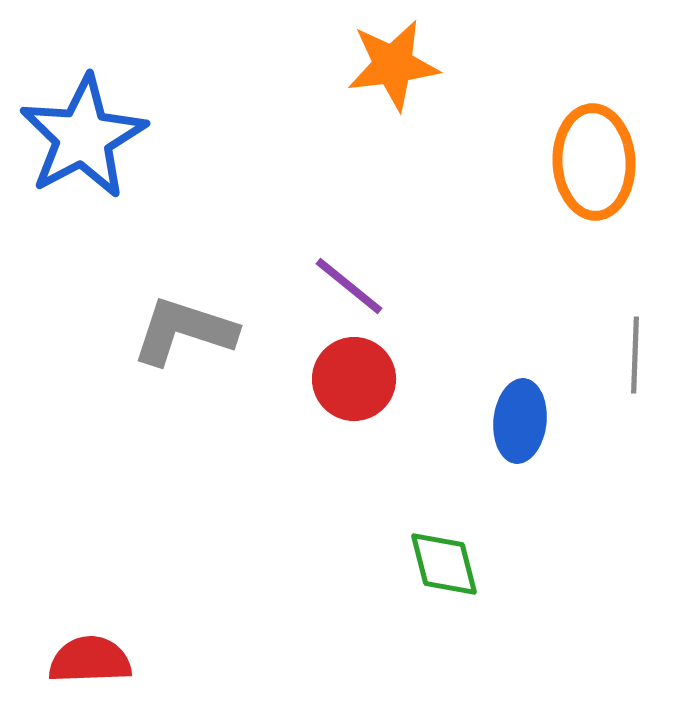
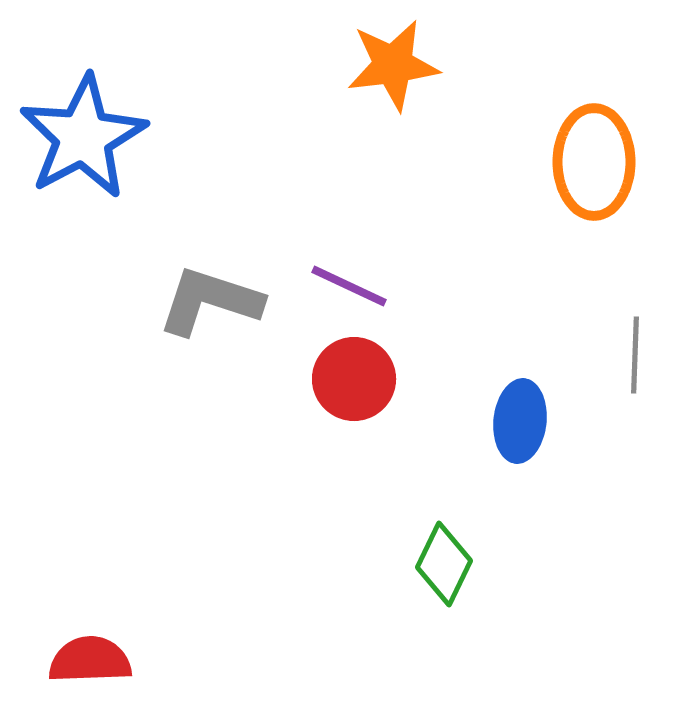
orange ellipse: rotated 3 degrees clockwise
purple line: rotated 14 degrees counterclockwise
gray L-shape: moved 26 px right, 30 px up
green diamond: rotated 40 degrees clockwise
